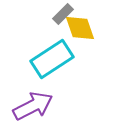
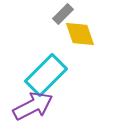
yellow diamond: moved 6 px down
cyan rectangle: moved 6 px left, 16 px down; rotated 12 degrees counterclockwise
